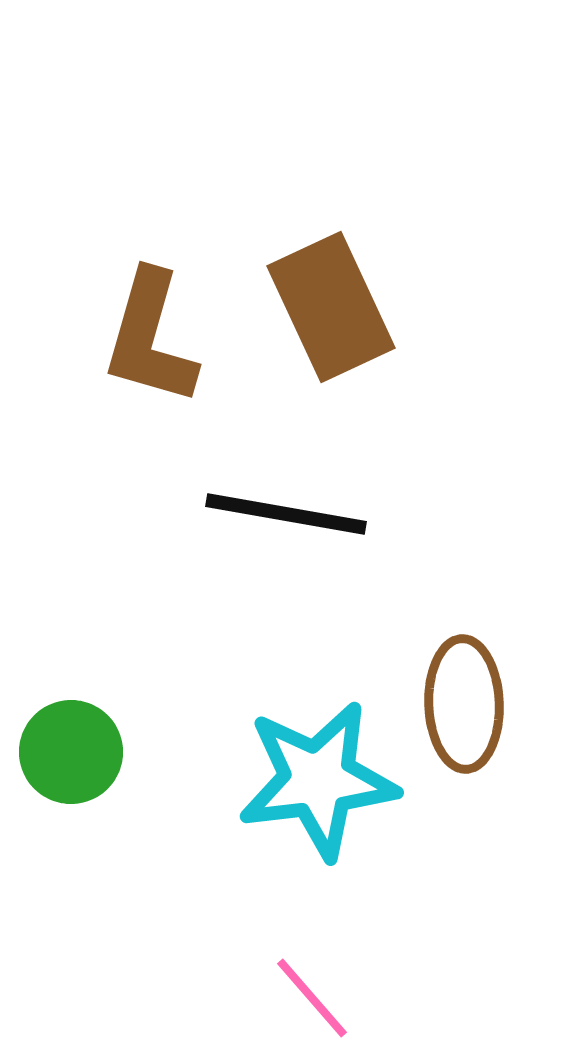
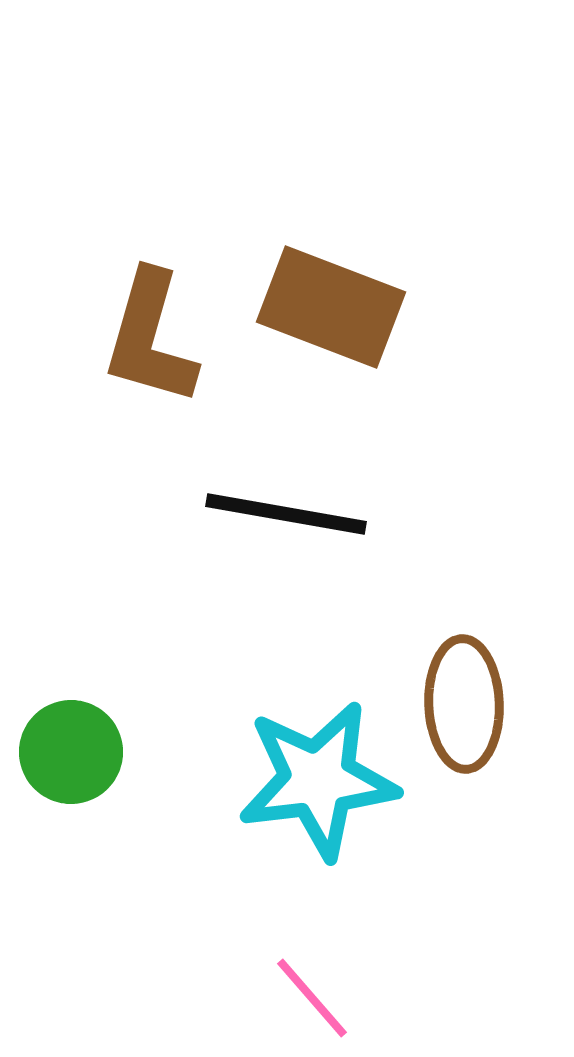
brown rectangle: rotated 44 degrees counterclockwise
